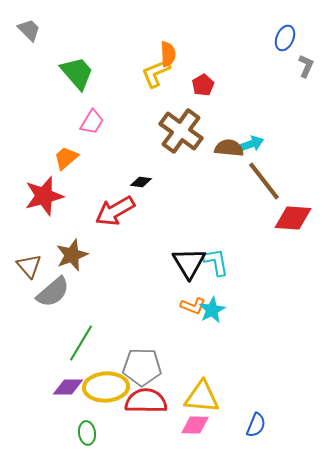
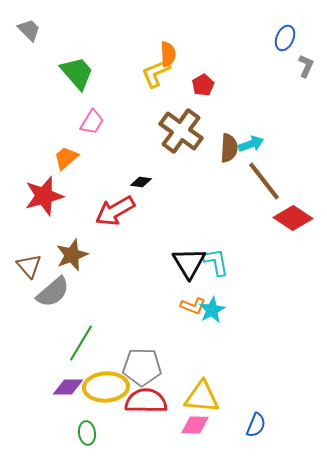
brown semicircle: rotated 88 degrees clockwise
red diamond: rotated 30 degrees clockwise
